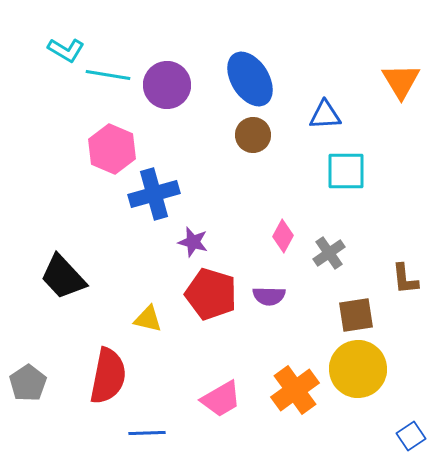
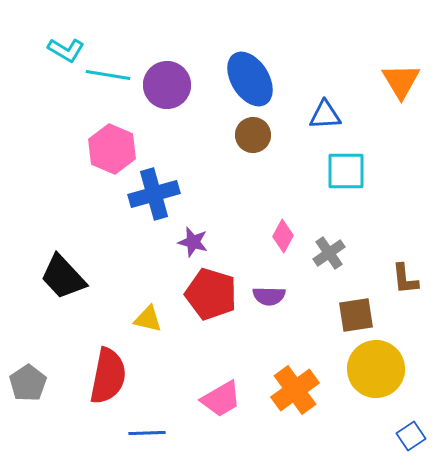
yellow circle: moved 18 px right
